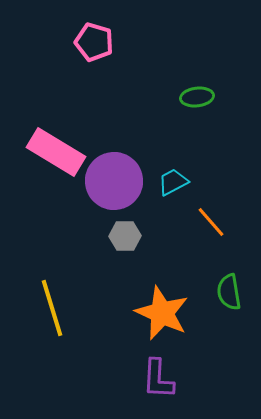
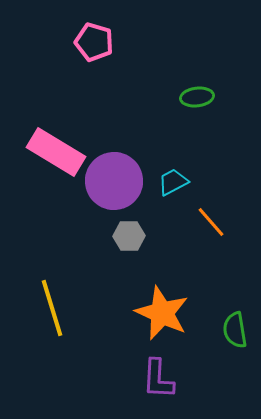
gray hexagon: moved 4 px right
green semicircle: moved 6 px right, 38 px down
